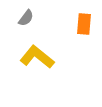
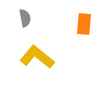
gray semicircle: moved 1 px left; rotated 48 degrees counterclockwise
